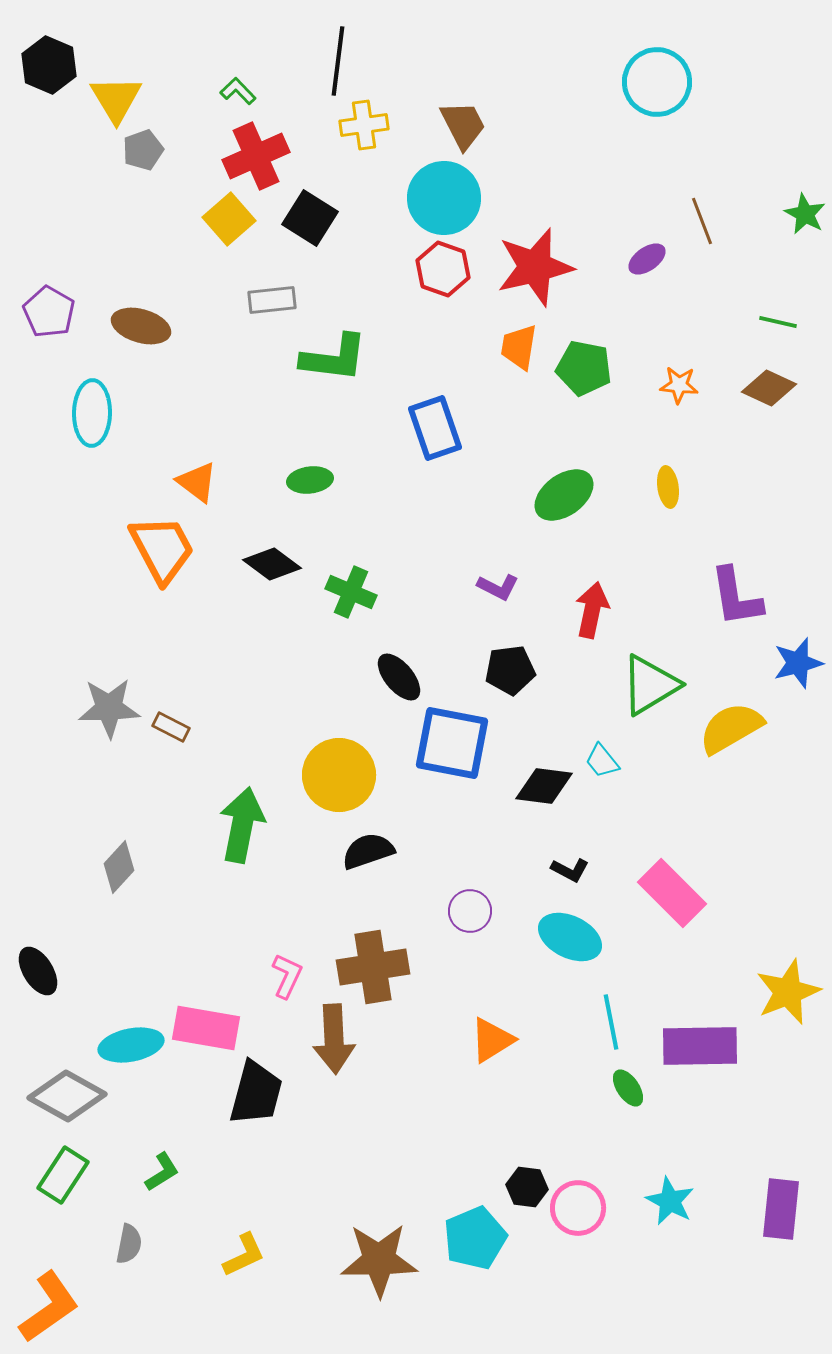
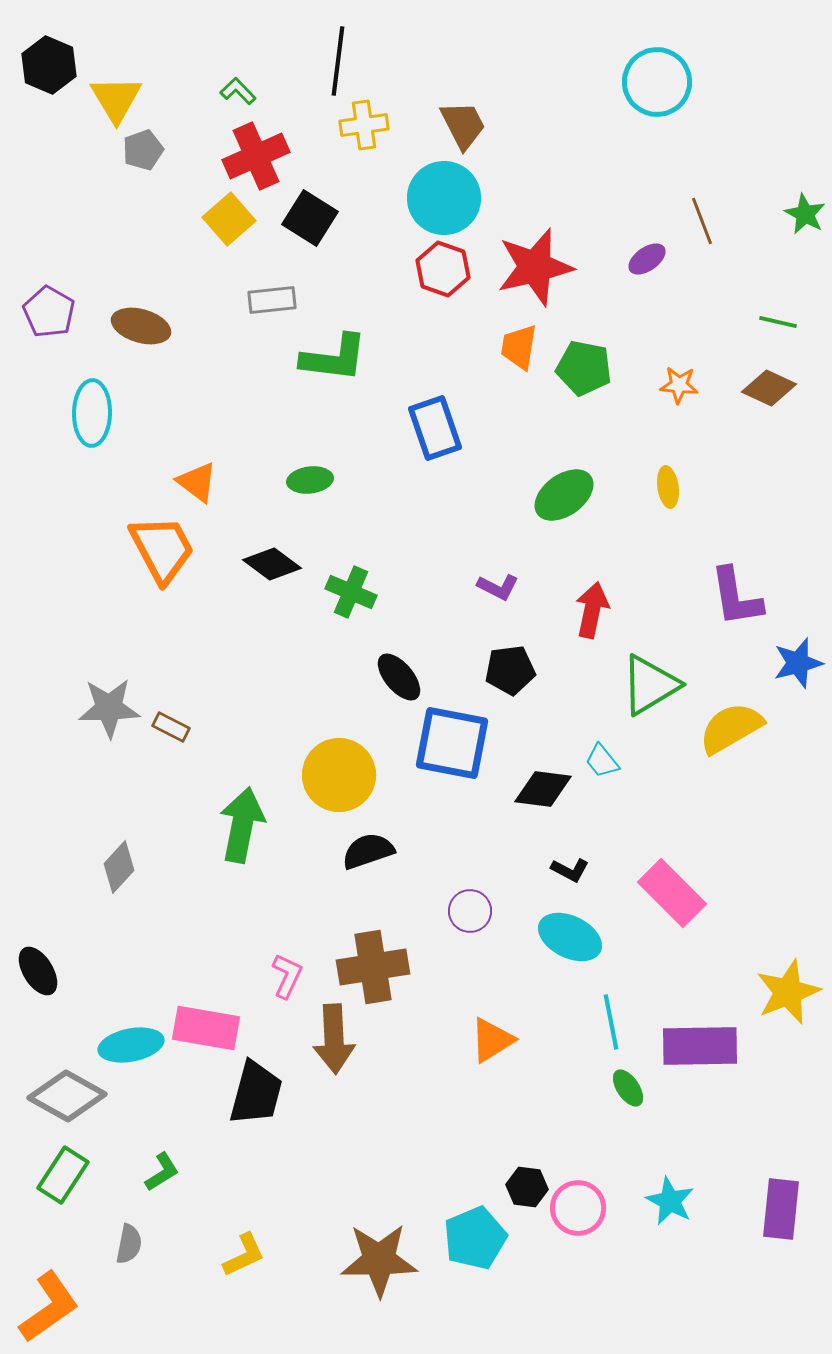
black diamond at (544, 786): moved 1 px left, 3 px down
